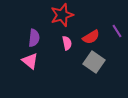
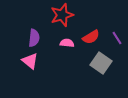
purple line: moved 7 px down
pink semicircle: rotated 72 degrees counterclockwise
gray square: moved 7 px right, 1 px down
